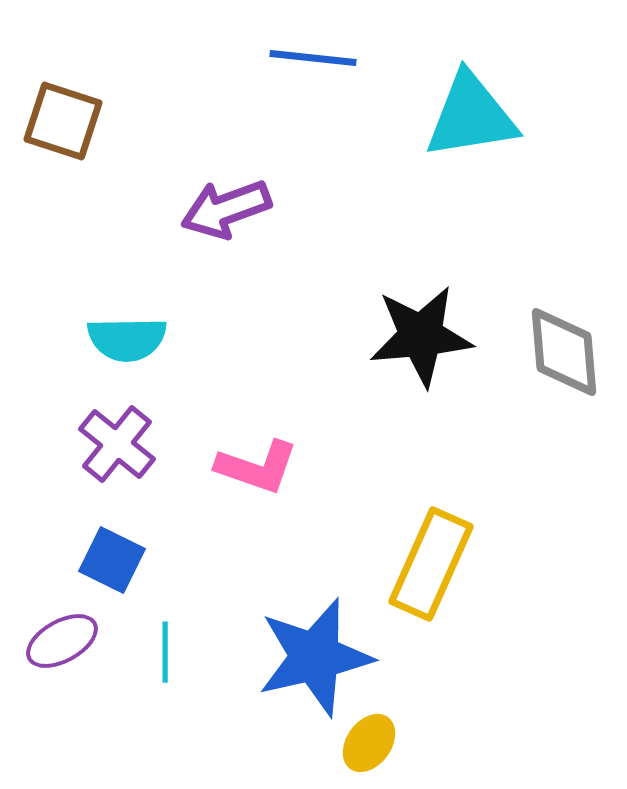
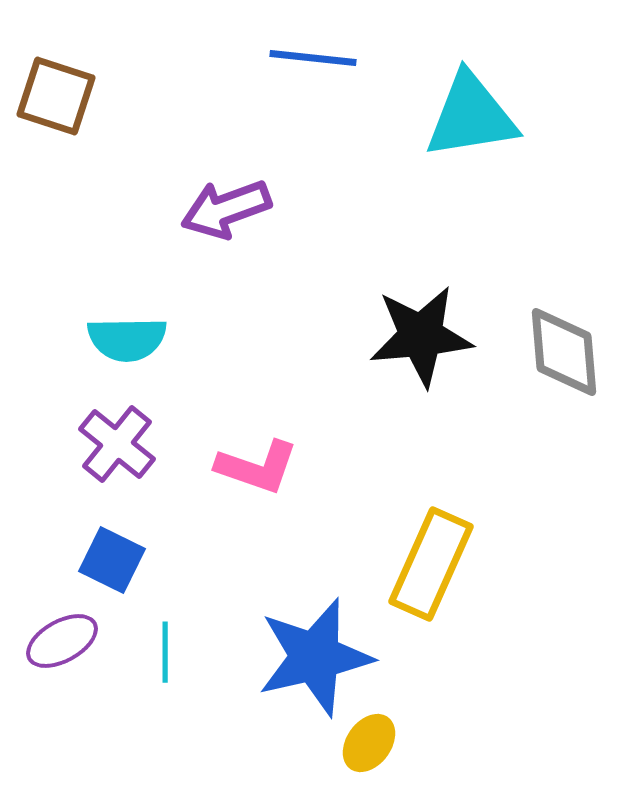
brown square: moved 7 px left, 25 px up
